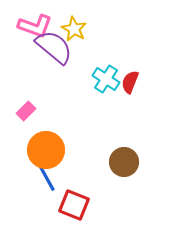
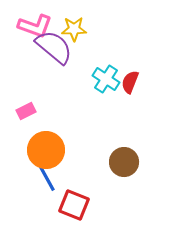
yellow star: rotated 30 degrees counterclockwise
pink rectangle: rotated 18 degrees clockwise
